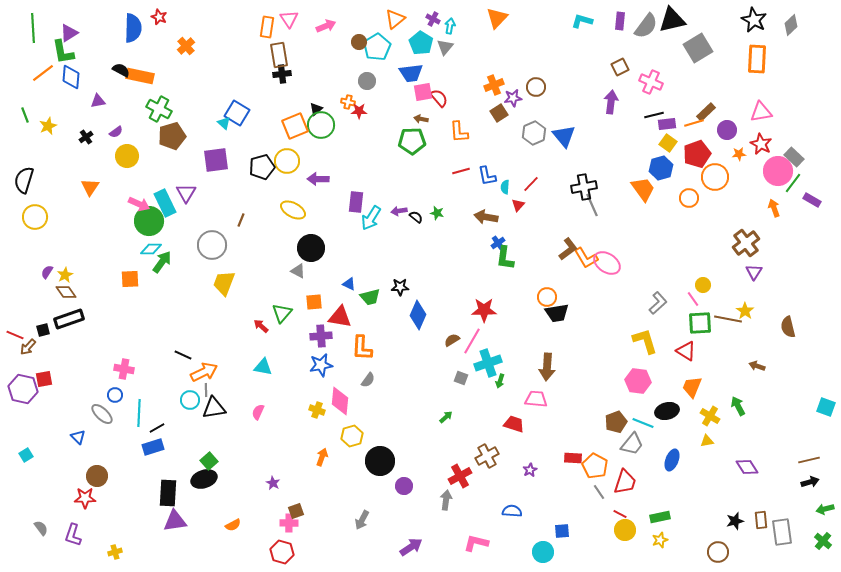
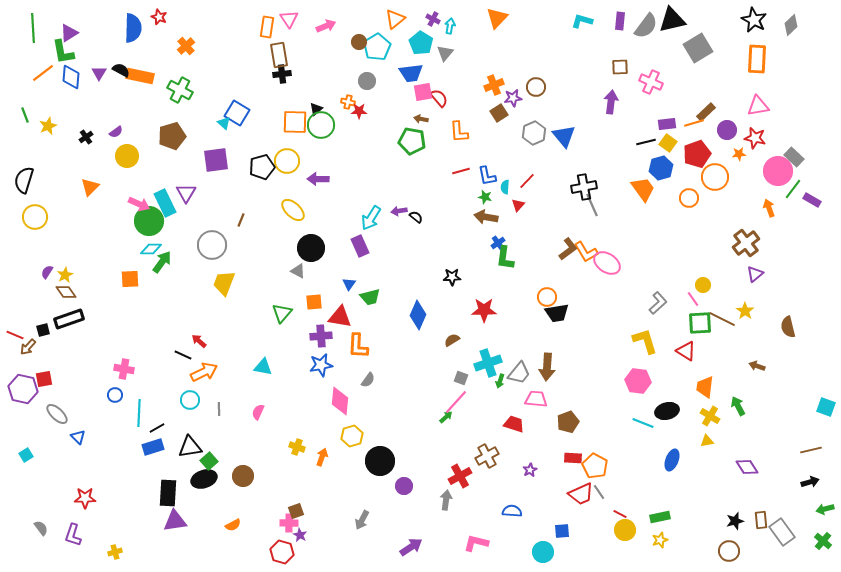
gray triangle at (445, 47): moved 6 px down
brown square at (620, 67): rotated 24 degrees clockwise
purple triangle at (98, 101): moved 1 px right, 28 px up; rotated 49 degrees counterclockwise
green cross at (159, 109): moved 21 px right, 19 px up
pink triangle at (761, 112): moved 3 px left, 6 px up
black line at (654, 115): moved 8 px left, 27 px down
orange square at (295, 126): moved 4 px up; rotated 24 degrees clockwise
green pentagon at (412, 141): rotated 12 degrees clockwise
red star at (761, 144): moved 6 px left, 6 px up; rotated 15 degrees counterclockwise
green line at (793, 183): moved 6 px down
red line at (531, 184): moved 4 px left, 3 px up
orange triangle at (90, 187): rotated 12 degrees clockwise
purple rectangle at (356, 202): moved 4 px right, 44 px down; rotated 30 degrees counterclockwise
orange arrow at (774, 208): moved 5 px left
yellow ellipse at (293, 210): rotated 15 degrees clockwise
green star at (437, 213): moved 48 px right, 16 px up
orange L-shape at (586, 258): moved 6 px up
purple triangle at (754, 272): moved 1 px right, 2 px down; rotated 18 degrees clockwise
blue triangle at (349, 284): rotated 40 degrees clockwise
black star at (400, 287): moved 52 px right, 10 px up
brown line at (728, 319): moved 6 px left; rotated 16 degrees clockwise
red arrow at (261, 326): moved 62 px left, 15 px down
pink line at (472, 341): moved 16 px left, 61 px down; rotated 12 degrees clockwise
orange L-shape at (362, 348): moved 4 px left, 2 px up
orange trapezoid at (692, 387): moved 13 px right; rotated 15 degrees counterclockwise
gray line at (206, 390): moved 13 px right, 19 px down
black triangle at (214, 408): moved 24 px left, 39 px down
yellow cross at (317, 410): moved 20 px left, 37 px down
gray ellipse at (102, 414): moved 45 px left
brown pentagon at (616, 422): moved 48 px left
gray trapezoid at (632, 444): moved 113 px left, 71 px up
brown line at (809, 460): moved 2 px right, 10 px up
brown circle at (97, 476): moved 146 px right
red trapezoid at (625, 482): moved 44 px left, 12 px down; rotated 48 degrees clockwise
purple star at (273, 483): moved 27 px right, 52 px down
gray rectangle at (782, 532): rotated 28 degrees counterclockwise
brown circle at (718, 552): moved 11 px right, 1 px up
